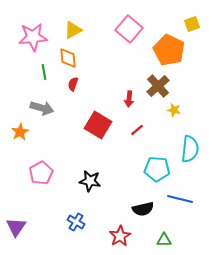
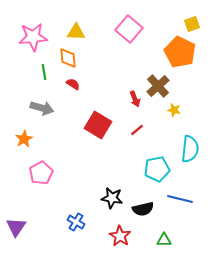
yellow triangle: moved 3 px right, 2 px down; rotated 30 degrees clockwise
orange pentagon: moved 11 px right, 2 px down
red semicircle: rotated 104 degrees clockwise
red arrow: moved 6 px right; rotated 28 degrees counterclockwise
orange star: moved 4 px right, 7 px down
cyan pentagon: rotated 15 degrees counterclockwise
black star: moved 22 px right, 17 px down
red star: rotated 10 degrees counterclockwise
